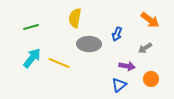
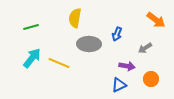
orange arrow: moved 6 px right
blue triangle: rotated 14 degrees clockwise
